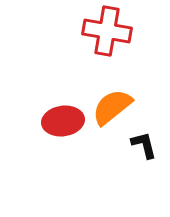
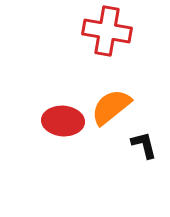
orange semicircle: moved 1 px left
red ellipse: rotated 12 degrees clockwise
